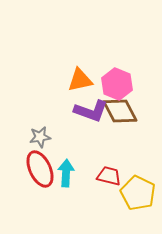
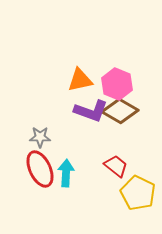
brown diamond: rotated 33 degrees counterclockwise
gray star: rotated 10 degrees clockwise
red trapezoid: moved 7 px right, 10 px up; rotated 25 degrees clockwise
